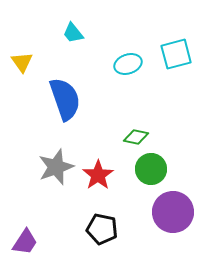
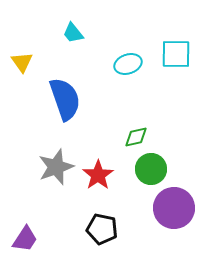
cyan square: rotated 16 degrees clockwise
green diamond: rotated 25 degrees counterclockwise
purple circle: moved 1 px right, 4 px up
purple trapezoid: moved 3 px up
